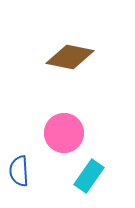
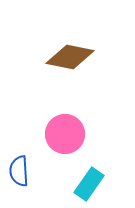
pink circle: moved 1 px right, 1 px down
cyan rectangle: moved 8 px down
